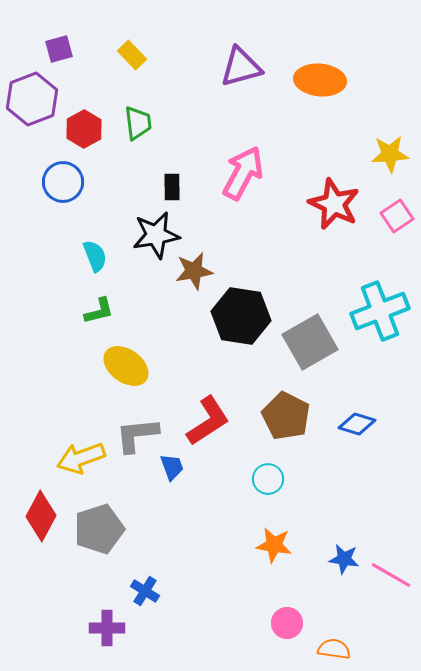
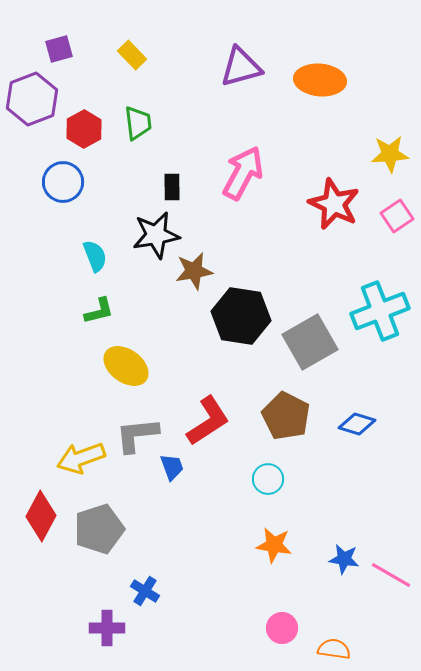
pink circle: moved 5 px left, 5 px down
